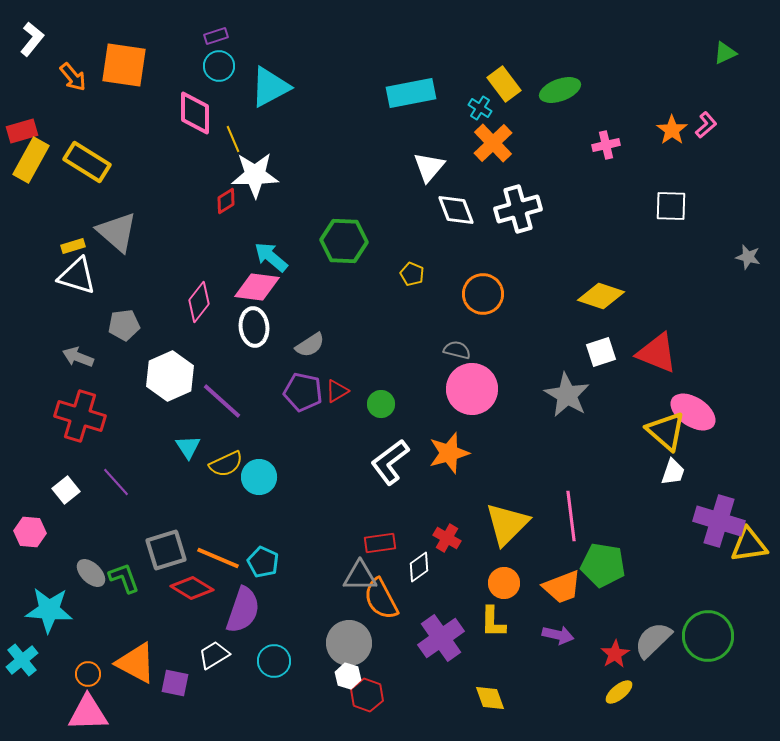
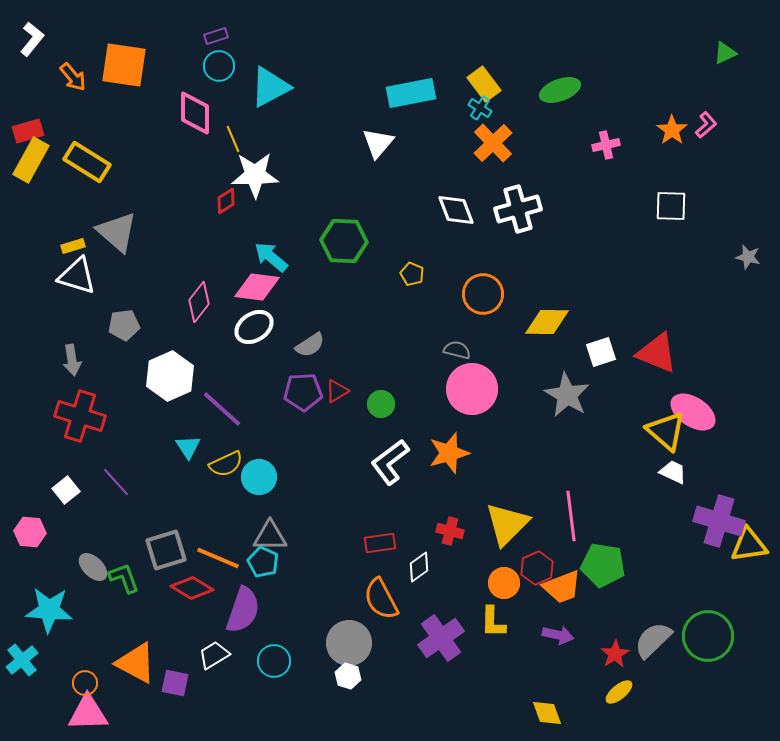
yellow rectangle at (504, 84): moved 20 px left
red rectangle at (22, 131): moved 6 px right
white triangle at (429, 167): moved 51 px left, 24 px up
yellow diamond at (601, 296): moved 54 px left, 26 px down; rotated 18 degrees counterclockwise
white ellipse at (254, 327): rotated 63 degrees clockwise
gray arrow at (78, 357): moved 6 px left, 3 px down; rotated 120 degrees counterclockwise
purple pentagon at (303, 392): rotated 15 degrees counterclockwise
purple line at (222, 401): moved 8 px down
white trapezoid at (673, 472): rotated 84 degrees counterclockwise
red cross at (447, 538): moved 3 px right, 7 px up; rotated 16 degrees counterclockwise
gray ellipse at (91, 573): moved 2 px right, 6 px up
gray triangle at (360, 576): moved 90 px left, 40 px up
orange circle at (88, 674): moved 3 px left, 9 px down
red hexagon at (367, 695): moved 170 px right, 127 px up; rotated 16 degrees clockwise
yellow diamond at (490, 698): moved 57 px right, 15 px down
